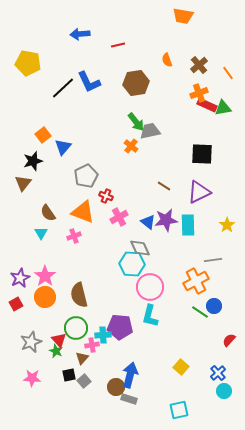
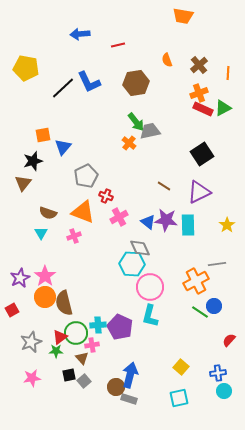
yellow pentagon at (28, 63): moved 2 px left, 5 px down
orange line at (228, 73): rotated 40 degrees clockwise
red rectangle at (207, 105): moved 4 px left, 4 px down
green triangle at (223, 108): rotated 18 degrees counterclockwise
orange square at (43, 135): rotated 28 degrees clockwise
orange cross at (131, 146): moved 2 px left, 3 px up
black square at (202, 154): rotated 35 degrees counterclockwise
brown semicircle at (48, 213): rotated 36 degrees counterclockwise
purple star at (166, 220): rotated 15 degrees clockwise
gray line at (213, 260): moved 4 px right, 4 px down
brown semicircle at (79, 295): moved 15 px left, 8 px down
red square at (16, 304): moved 4 px left, 6 px down
purple pentagon at (120, 327): rotated 20 degrees clockwise
green circle at (76, 328): moved 5 px down
cyan cross at (103, 335): moved 5 px left, 10 px up
red triangle at (59, 340): moved 1 px right, 3 px up; rotated 35 degrees clockwise
green star at (56, 351): rotated 24 degrees counterclockwise
brown triangle at (82, 358): rotated 24 degrees counterclockwise
blue cross at (218, 373): rotated 35 degrees clockwise
pink star at (32, 378): rotated 12 degrees counterclockwise
cyan square at (179, 410): moved 12 px up
